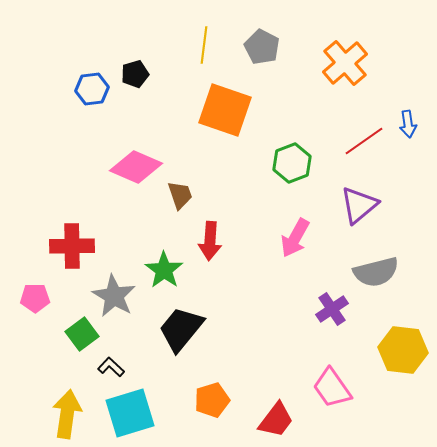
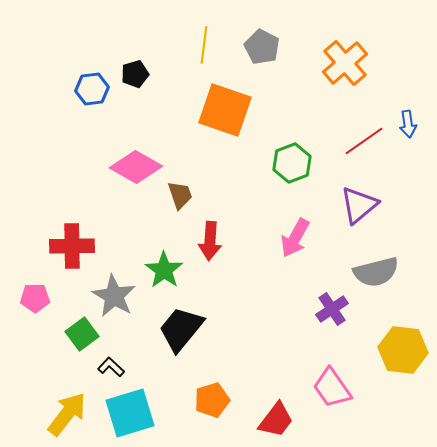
pink diamond: rotated 6 degrees clockwise
yellow arrow: rotated 30 degrees clockwise
